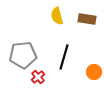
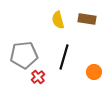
yellow semicircle: moved 1 px right, 4 px down
gray pentagon: moved 1 px right
